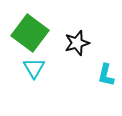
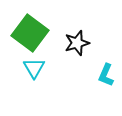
cyan L-shape: rotated 10 degrees clockwise
